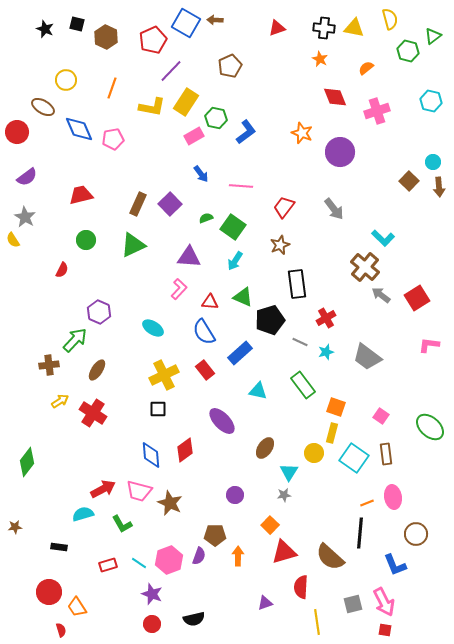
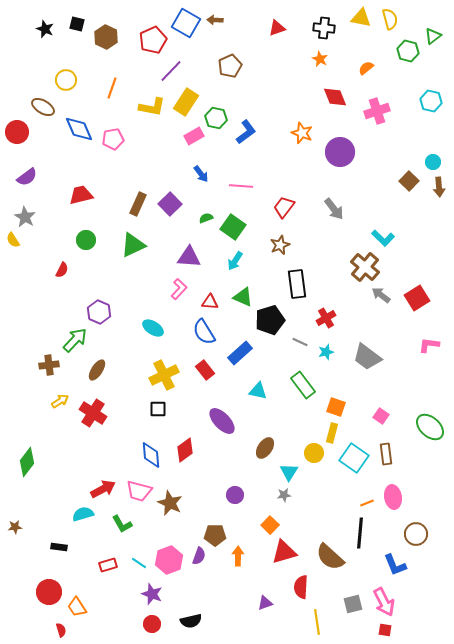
yellow triangle at (354, 28): moved 7 px right, 10 px up
black semicircle at (194, 619): moved 3 px left, 2 px down
